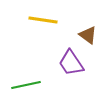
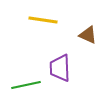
brown triangle: rotated 12 degrees counterclockwise
purple trapezoid: moved 11 px left, 5 px down; rotated 32 degrees clockwise
